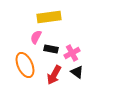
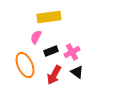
black rectangle: moved 2 px down; rotated 32 degrees counterclockwise
pink cross: moved 1 px up
